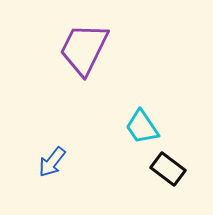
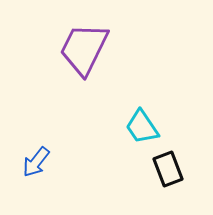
blue arrow: moved 16 px left
black rectangle: rotated 32 degrees clockwise
